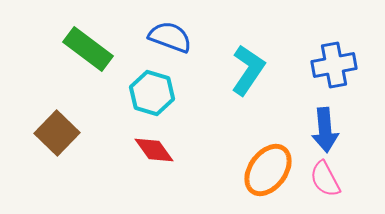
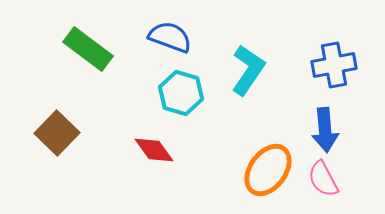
cyan hexagon: moved 29 px right
pink semicircle: moved 2 px left
